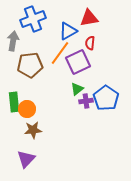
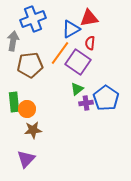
blue triangle: moved 3 px right, 2 px up
purple square: rotated 30 degrees counterclockwise
purple cross: moved 2 px down
